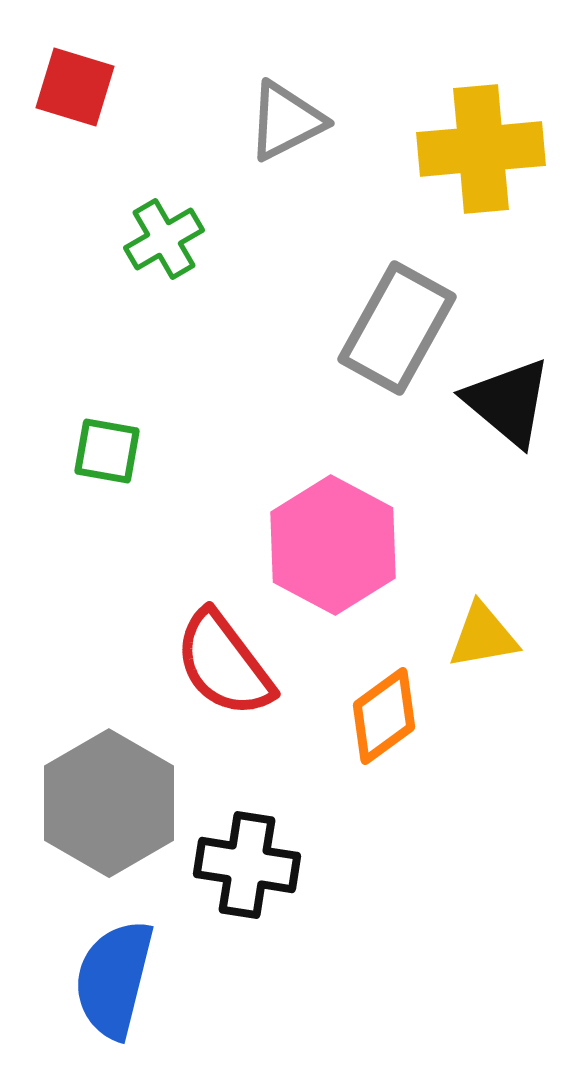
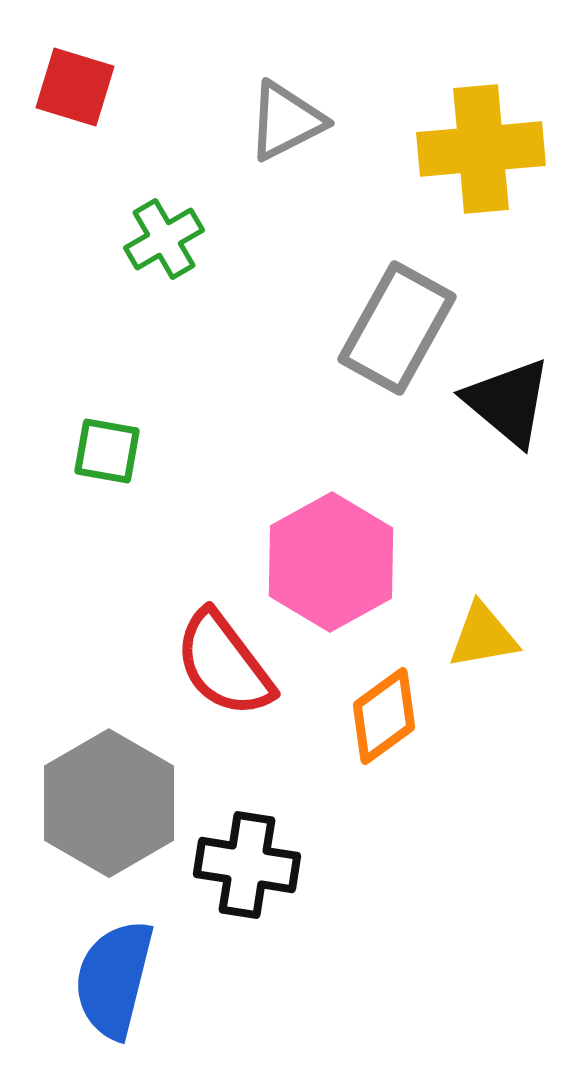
pink hexagon: moved 2 px left, 17 px down; rotated 3 degrees clockwise
